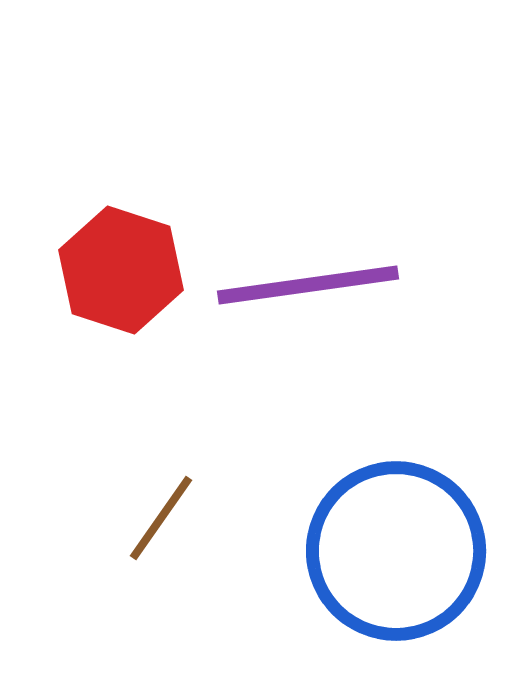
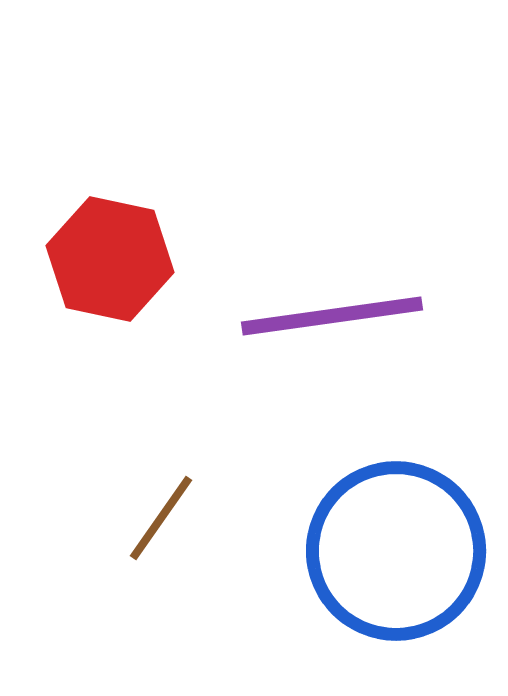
red hexagon: moved 11 px left, 11 px up; rotated 6 degrees counterclockwise
purple line: moved 24 px right, 31 px down
